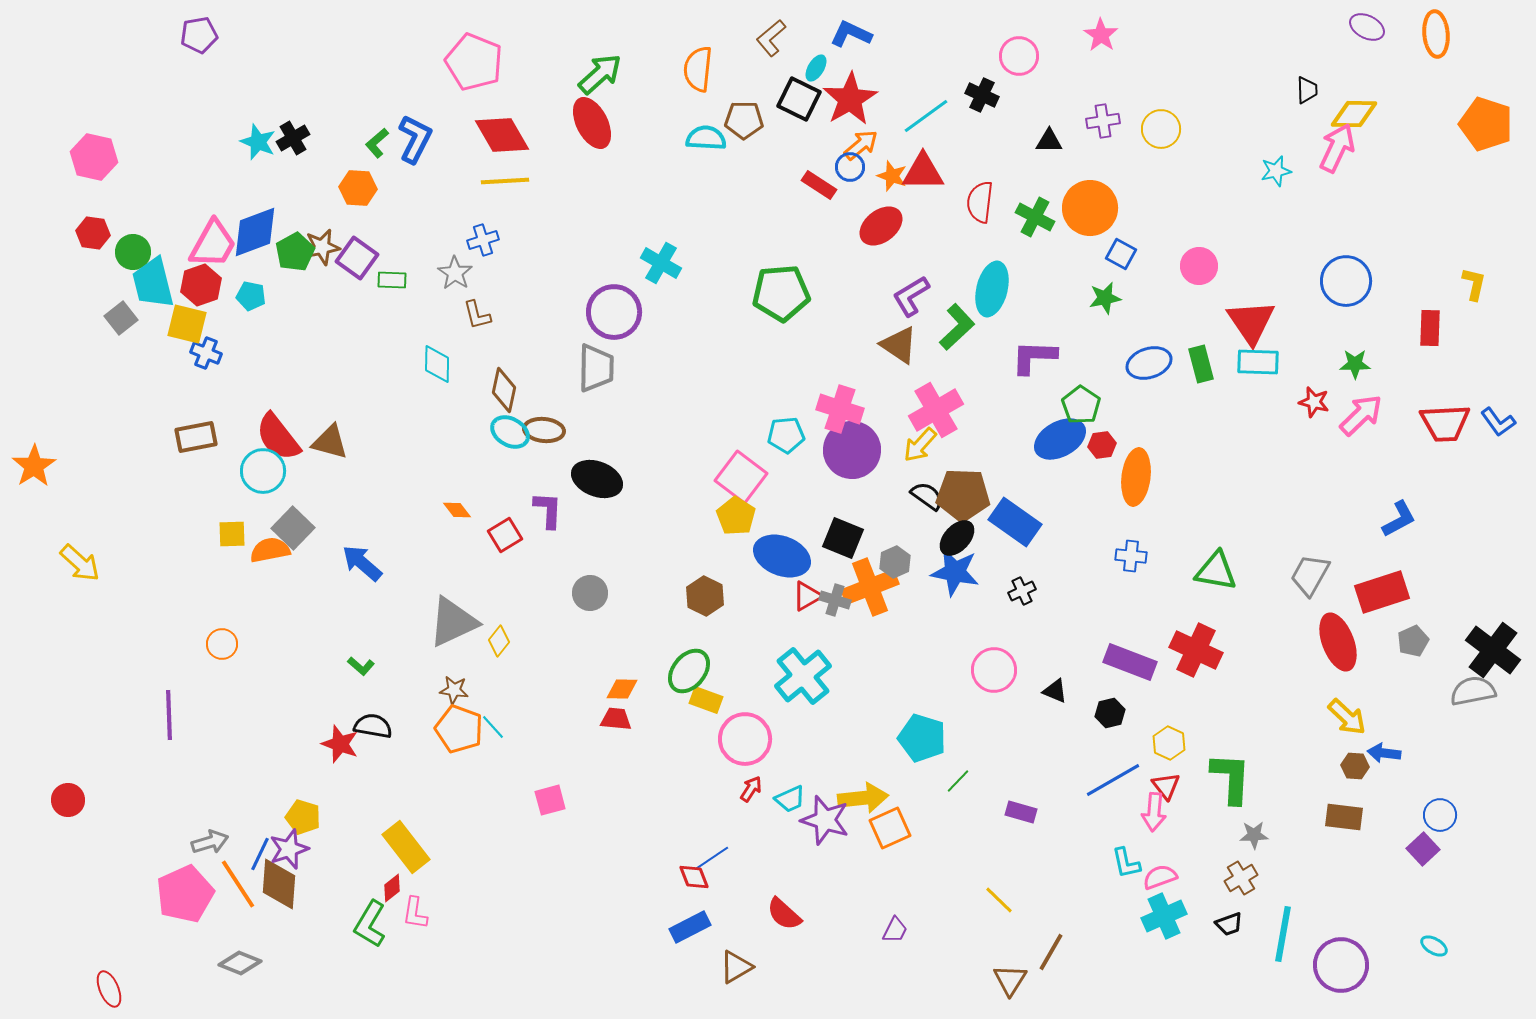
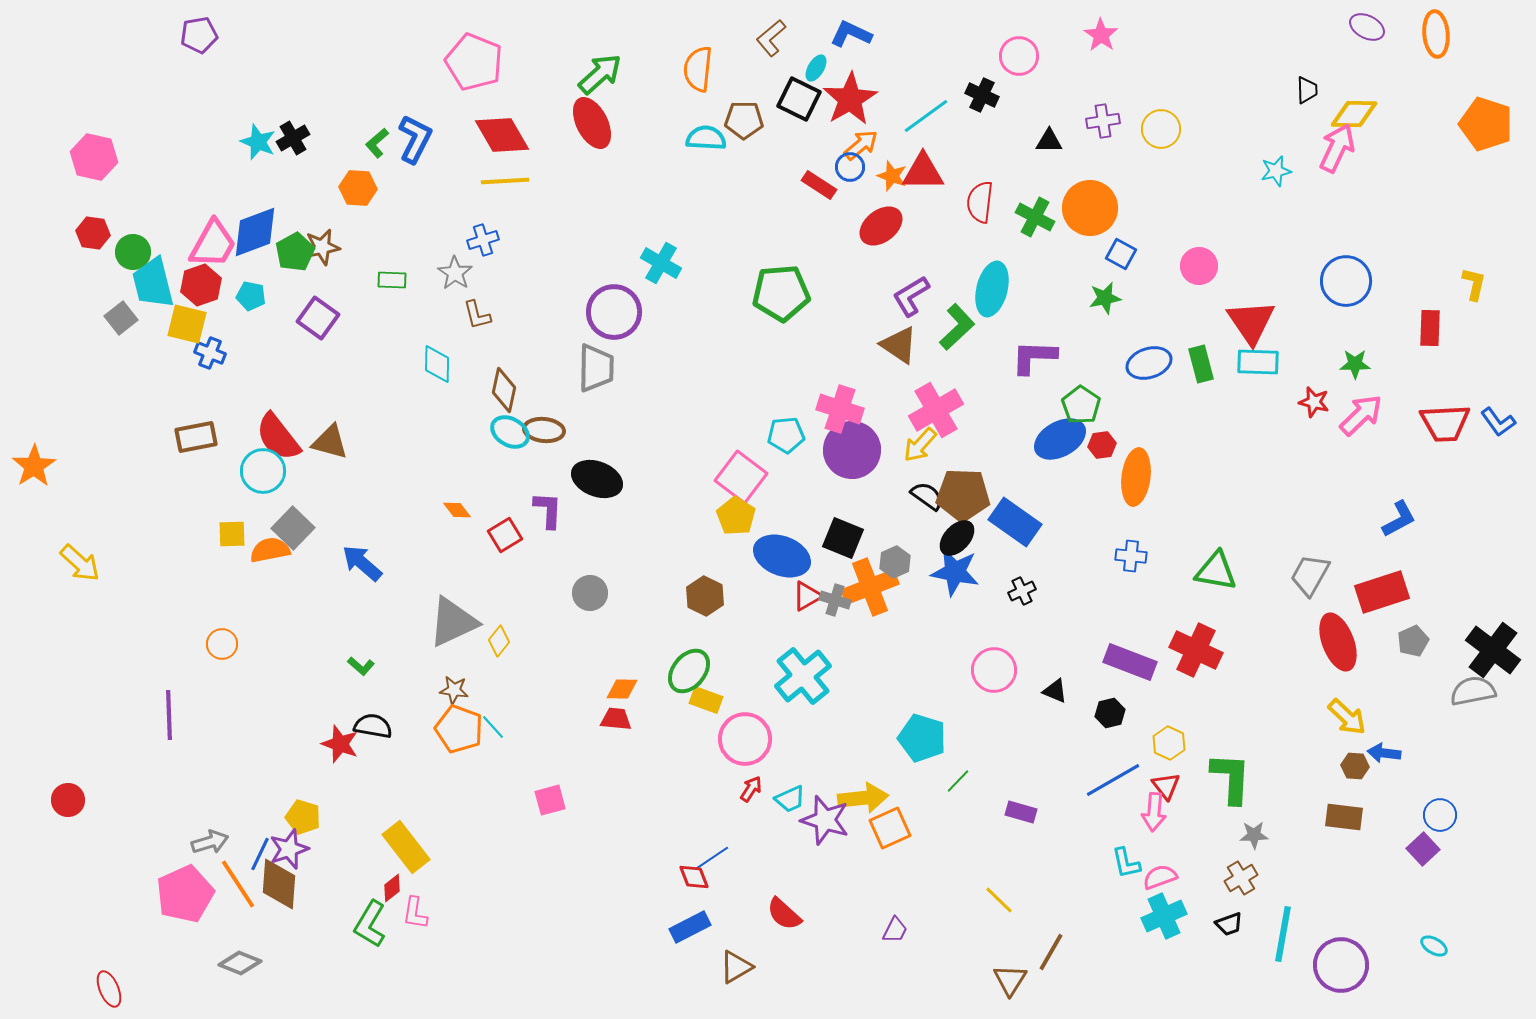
purple square at (357, 258): moved 39 px left, 60 px down
blue cross at (206, 353): moved 4 px right
